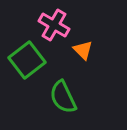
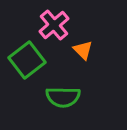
pink cross: rotated 20 degrees clockwise
green semicircle: rotated 64 degrees counterclockwise
